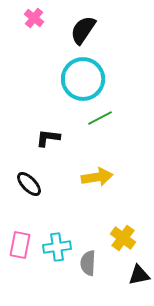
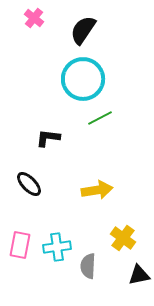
yellow arrow: moved 13 px down
gray semicircle: moved 3 px down
